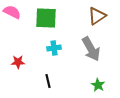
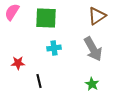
pink semicircle: rotated 84 degrees counterclockwise
gray arrow: moved 2 px right
red star: moved 1 px down
black line: moved 9 px left
green star: moved 6 px left, 1 px up
